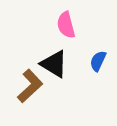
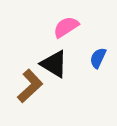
pink semicircle: moved 2 px down; rotated 72 degrees clockwise
blue semicircle: moved 3 px up
